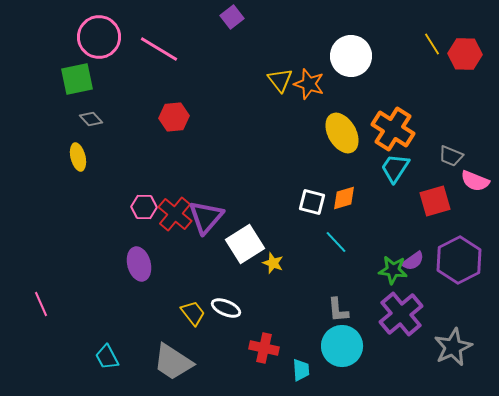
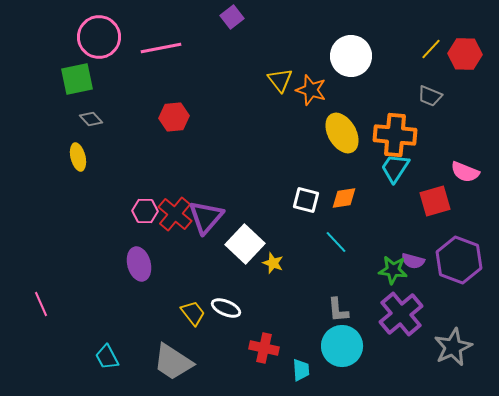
yellow line at (432, 44): moved 1 px left, 5 px down; rotated 75 degrees clockwise
pink line at (159, 49): moved 2 px right, 1 px up; rotated 42 degrees counterclockwise
orange star at (309, 84): moved 2 px right, 6 px down
orange cross at (393, 129): moved 2 px right, 6 px down; rotated 27 degrees counterclockwise
gray trapezoid at (451, 156): moved 21 px left, 60 px up
pink semicircle at (475, 181): moved 10 px left, 9 px up
orange diamond at (344, 198): rotated 8 degrees clockwise
white square at (312, 202): moved 6 px left, 2 px up
pink hexagon at (144, 207): moved 1 px right, 4 px down
white square at (245, 244): rotated 15 degrees counterclockwise
purple hexagon at (459, 260): rotated 12 degrees counterclockwise
purple semicircle at (413, 261): rotated 50 degrees clockwise
